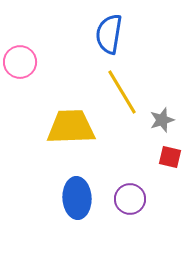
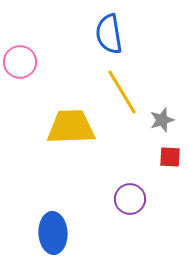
blue semicircle: rotated 18 degrees counterclockwise
red square: rotated 10 degrees counterclockwise
blue ellipse: moved 24 px left, 35 px down
